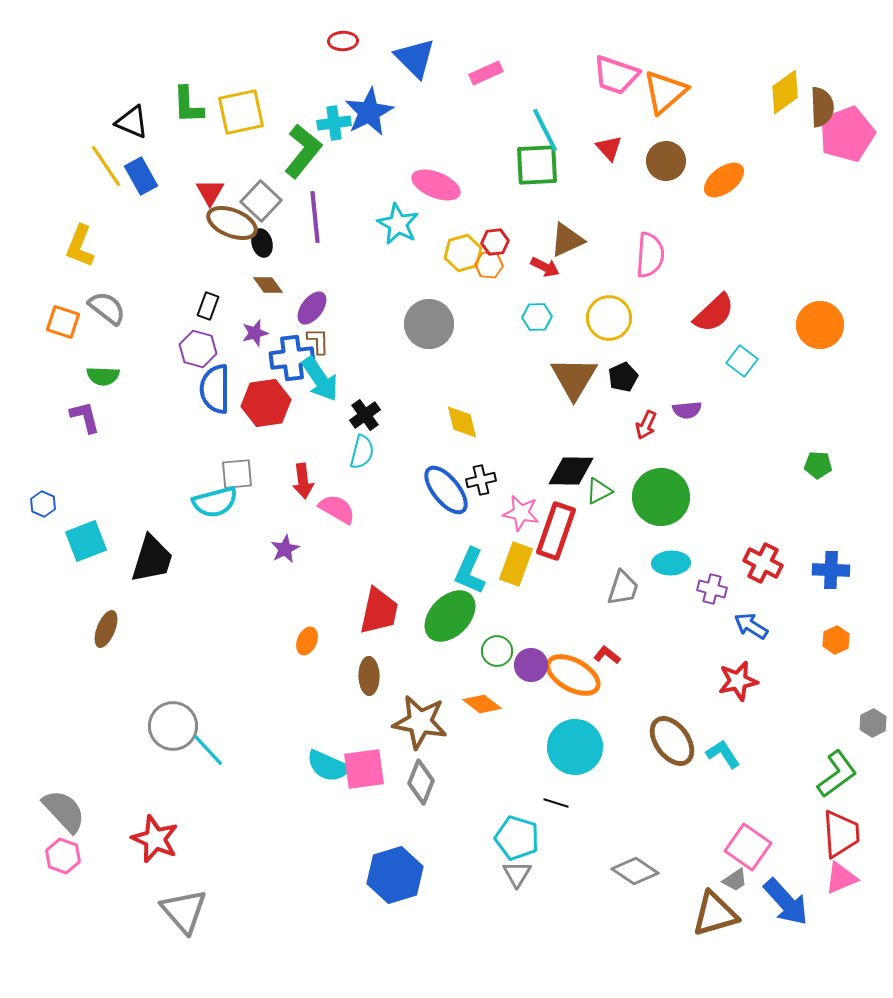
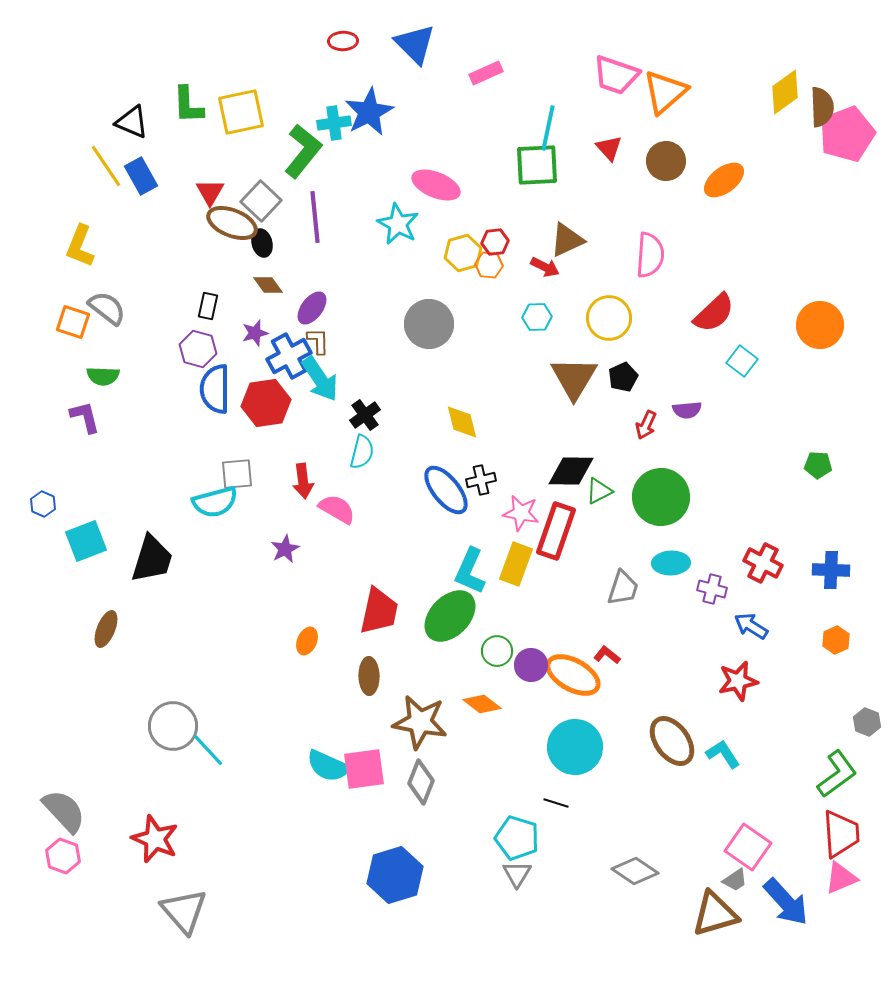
blue triangle at (415, 58): moved 14 px up
cyan line at (545, 130): moved 3 px right, 2 px up; rotated 39 degrees clockwise
black rectangle at (208, 306): rotated 8 degrees counterclockwise
orange square at (63, 322): moved 10 px right
blue cross at (292, 358): moved 3 px left, 2 px up; rotated 21 degrees counterclockwise
gray hexagon at (873, 723): moved 6 px left, 1 px up; rotated 12 degrees counterclockwise
